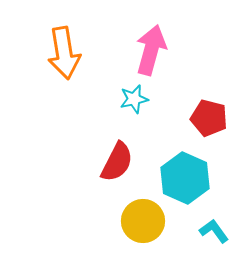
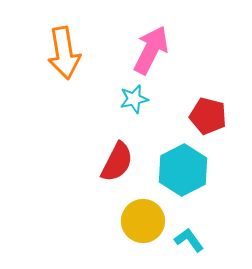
pink arrow: rotated 12 degrees clockwise
red pentagon: moved 1 px left, 2 px up
cyan hexagon: moved 2 px left, 8 px up; rotated 9 degrees clockwise
cyan L-shape: moved 25 px left, 9 px down
